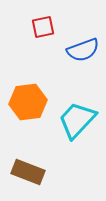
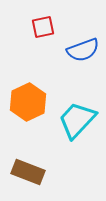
orange hexagon: rotated 18 degrees counterclockwise
